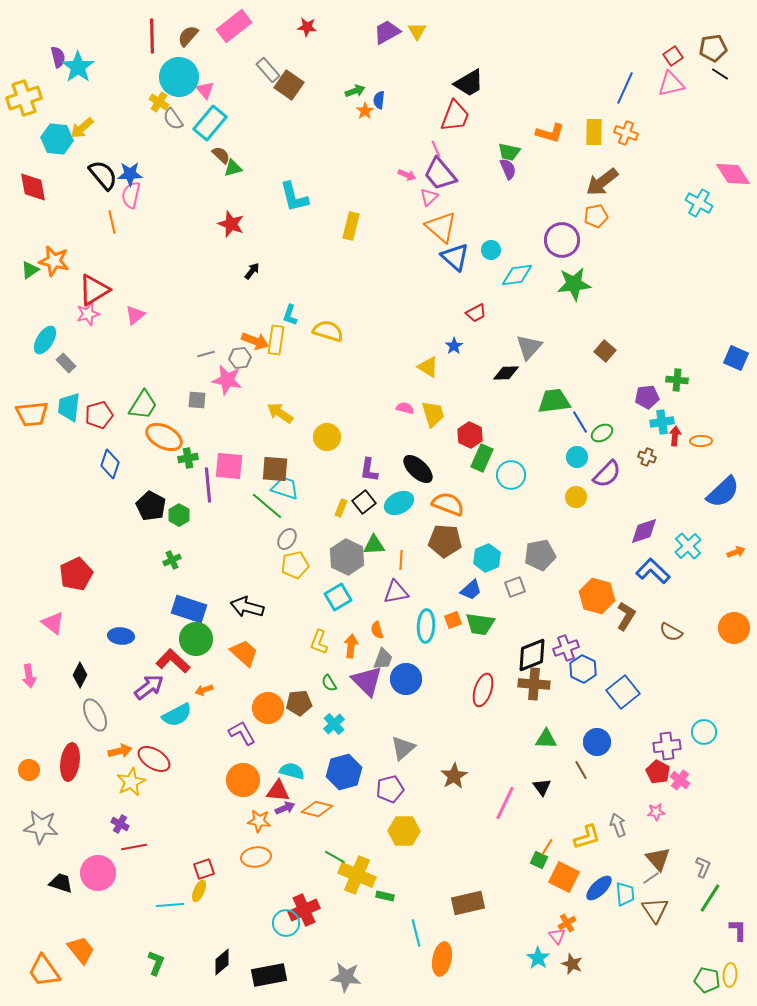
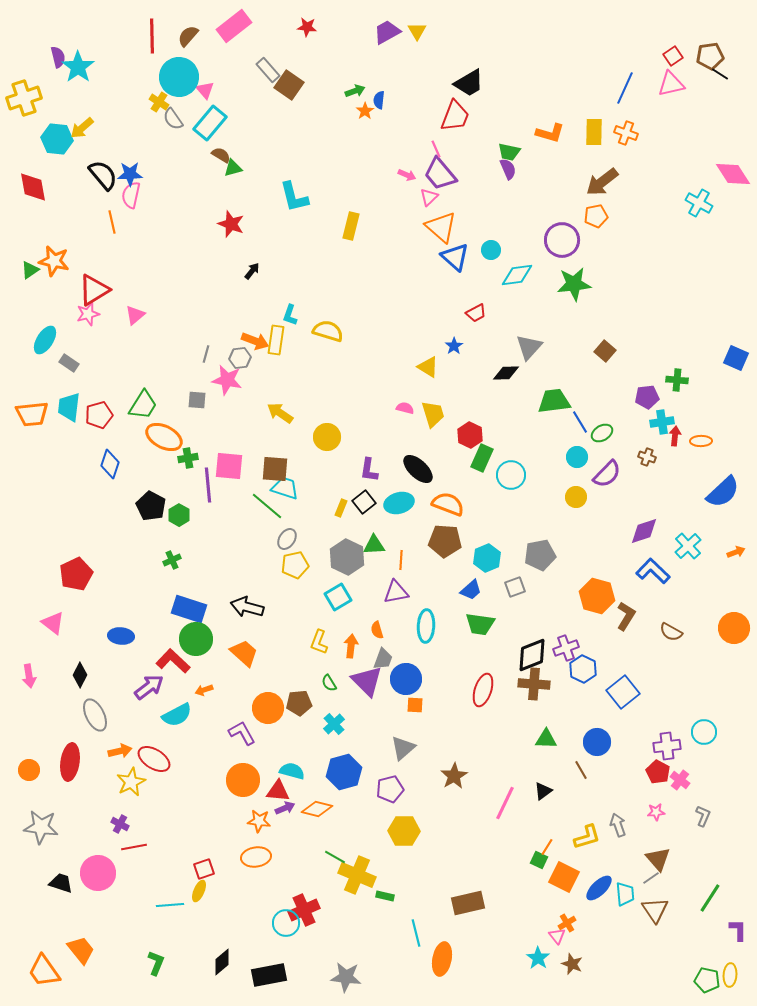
brown pentagon at (713, 48): moved 3 px left, 8 px down
brown semicircle at (221, 155): rotated 12 degrees counterclockwise
gray line at (206, 354): rotated 60 degrees counterclockwise
gray rectangle at (66, 363): moved 3 px right; rotated 12 degrees counterclockwise
cyan ellipse at (399, 503): rotated 12 degrees clockwise
orange square at (453, 620): moved 38 px left, 85 px down; rotated 24 degrees clockwise
black triangle at (542, 787): moved 1 px right, 4 px down; rotated 30 degrees clockwise
gray L-shape at (703, 867): moved 51 px up
